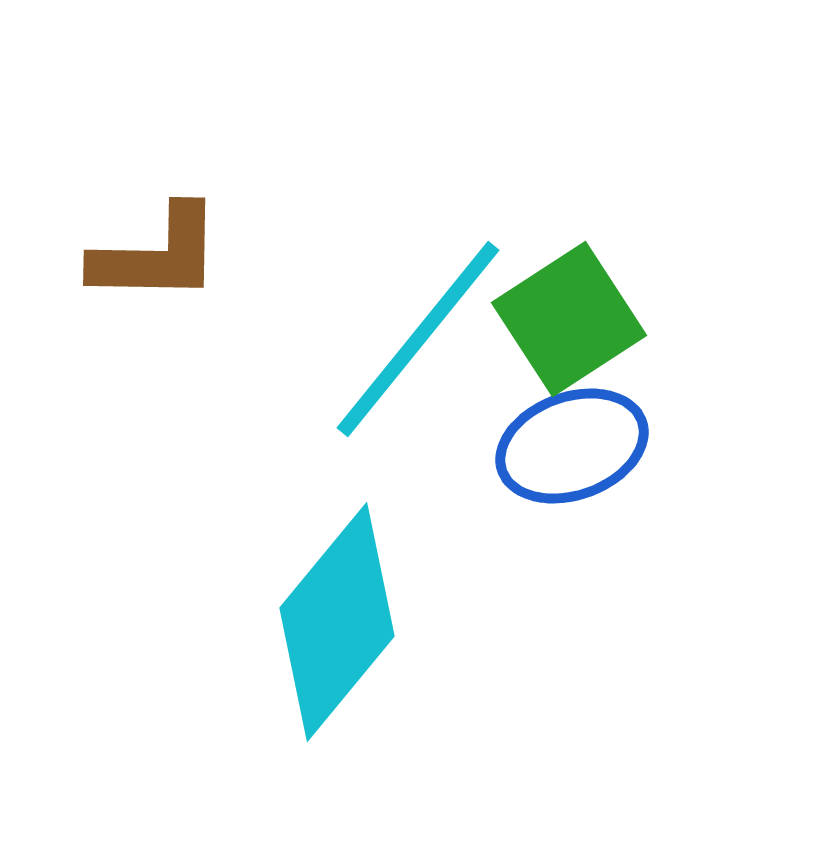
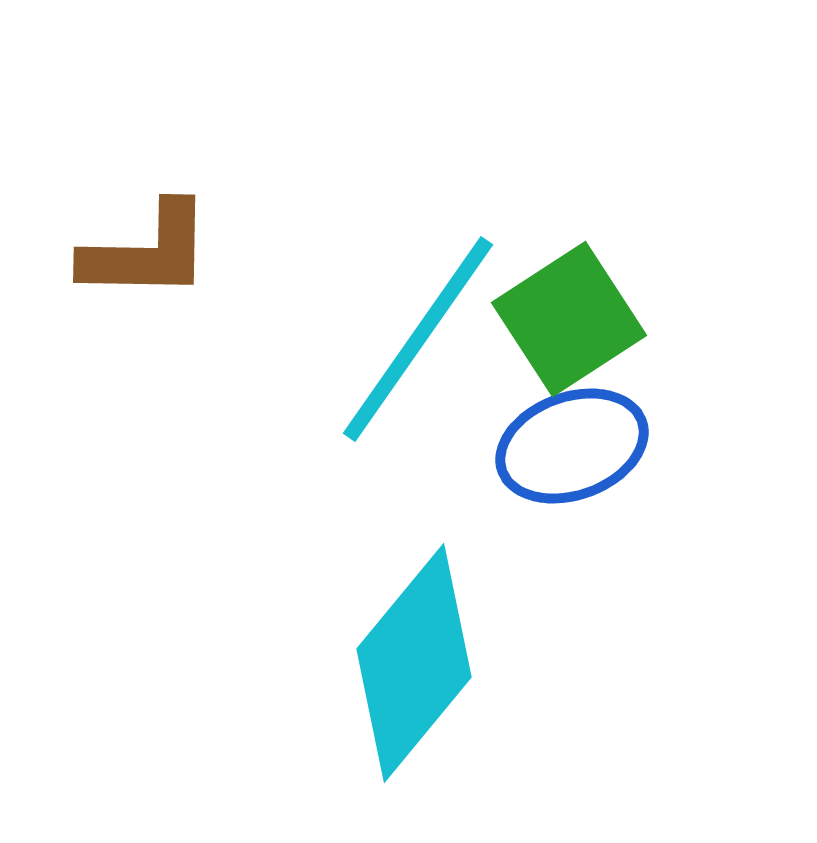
brown L-shape: moved 10 px left, 3 px up
cyan line: rotated 4 degrees counterclockwise
cyan diamond: moved 77 px right, 41 px down
